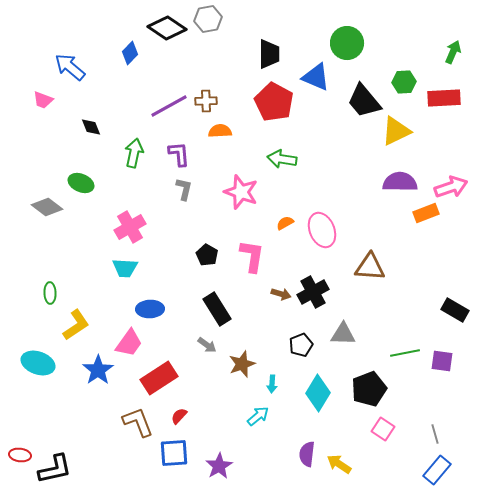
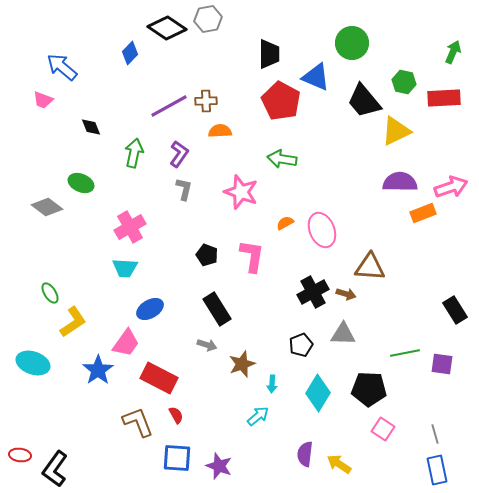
green circle at (347, 43): moved 5 px right
blue arrow at (70, 67): moved 8 px left
green hexagon at (404, 82): rotated 15 degrees clockwise
red pentagon at (274, 102): moved 7 px right, 1 px up
purple L-shape at (179, 154): rotated 40 degrees clockwise
orange rectangle at (426, 213): moved 3 px left
black pentagon at (207, 255): rotated 10 degrees counterclockwise
green ellipse at (50, 293): rotated 30 degrees counterclockwise
brown arrow at (281, 294): moved 65 px right
blue ellipse at (150, 309): rotated 28 degrees counterclockwise
black rectangle at (455, 310): rotated 28 degrees clockwise
yellow L-shape at (76, 325): moved 3 px left, 3 px up
pink trapezoid at (129, 343): moved 3 px left
gray arrow at (207, 345): rotated 18 degrees counterclockwise
purple square at (442, 361): moved 3 px down
cyan ellipse at (38, 363): moved 5 px left
red rectangle at (159, 378): rotated 60 degrees clockwise
black pentagon at (369, 389): rotated 24 degrees clockwise
red semicircle at (179, 416): moved 3 px left, 1 px up; rotated 108 degrees clockwise
blue square at (174, 453): moved 3 px right, 5 px down; rotated 8 degrees clockwise
purple semicircle at (307, 454): moved 2 px left
purple star at (219, 466): rotated 20 degrees counterclockwise
black L-shape at (55, 469): rotated 138 degrees clockwise
blue rectangle at (437, 470): rotated 52 degrees counterclockwise
